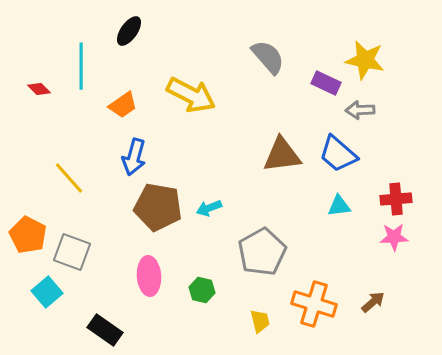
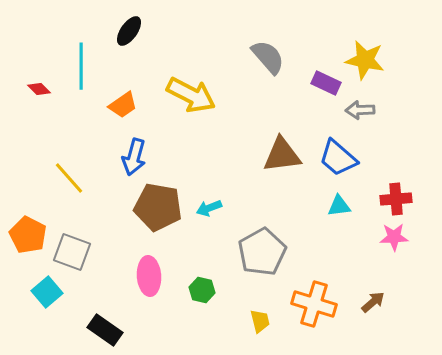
blue trapezoid: moved 4 px down
